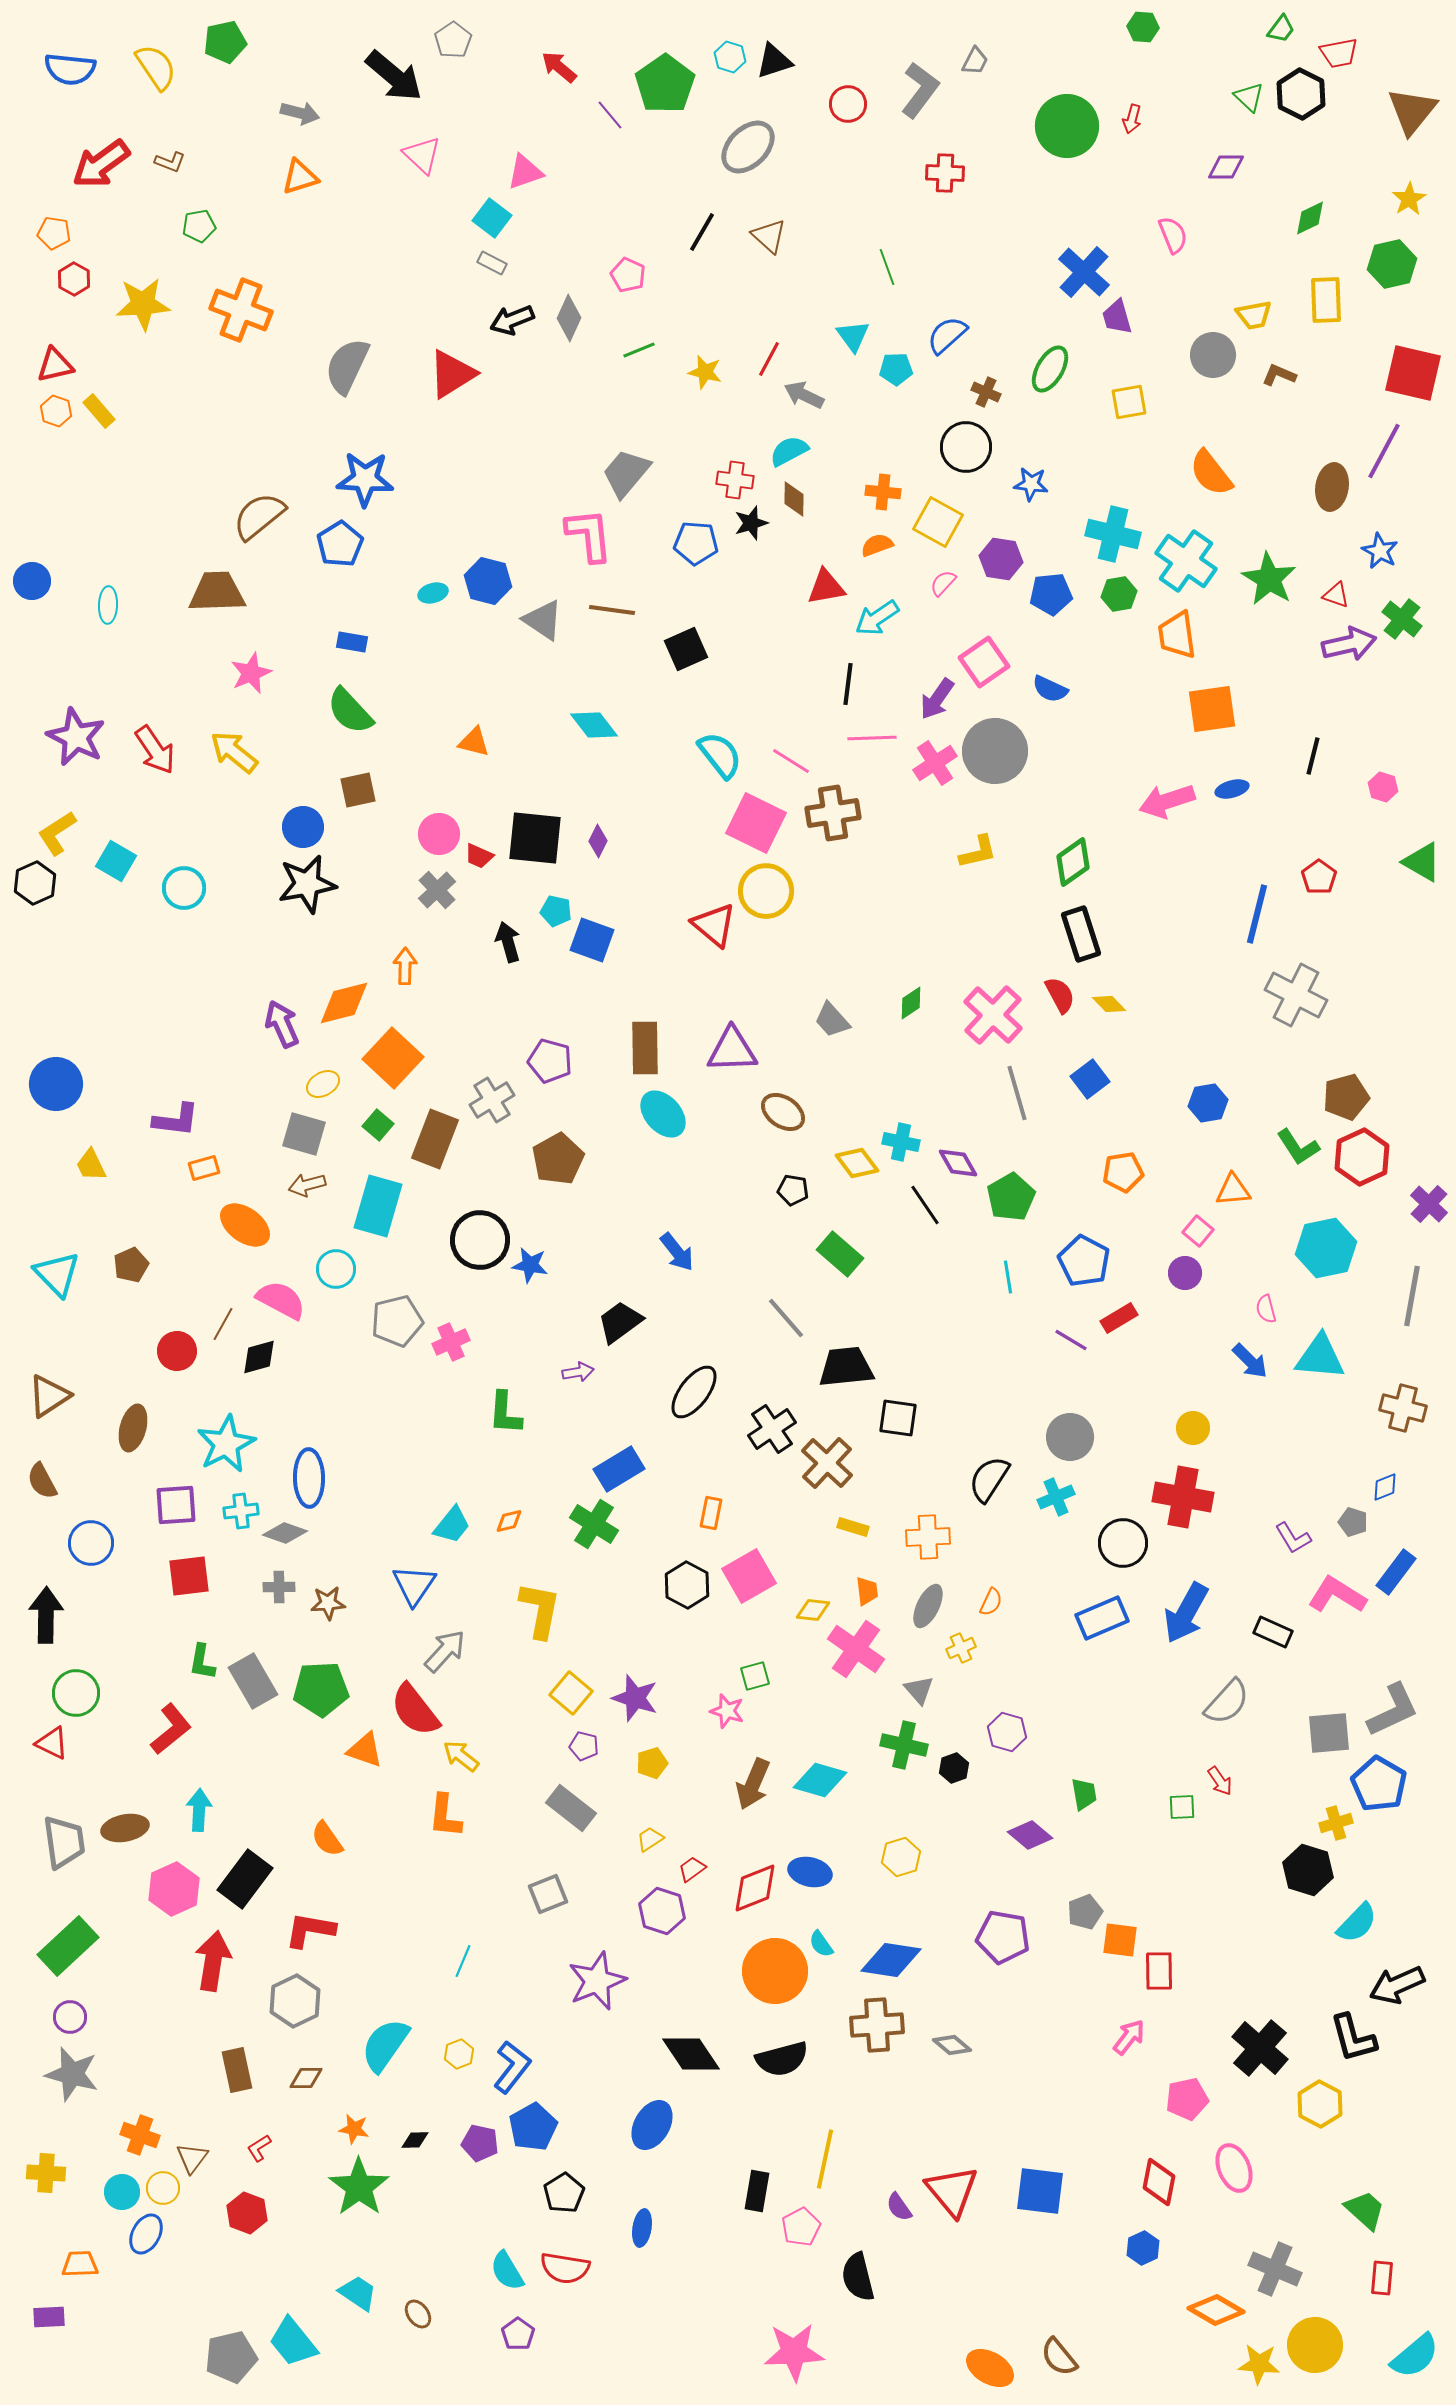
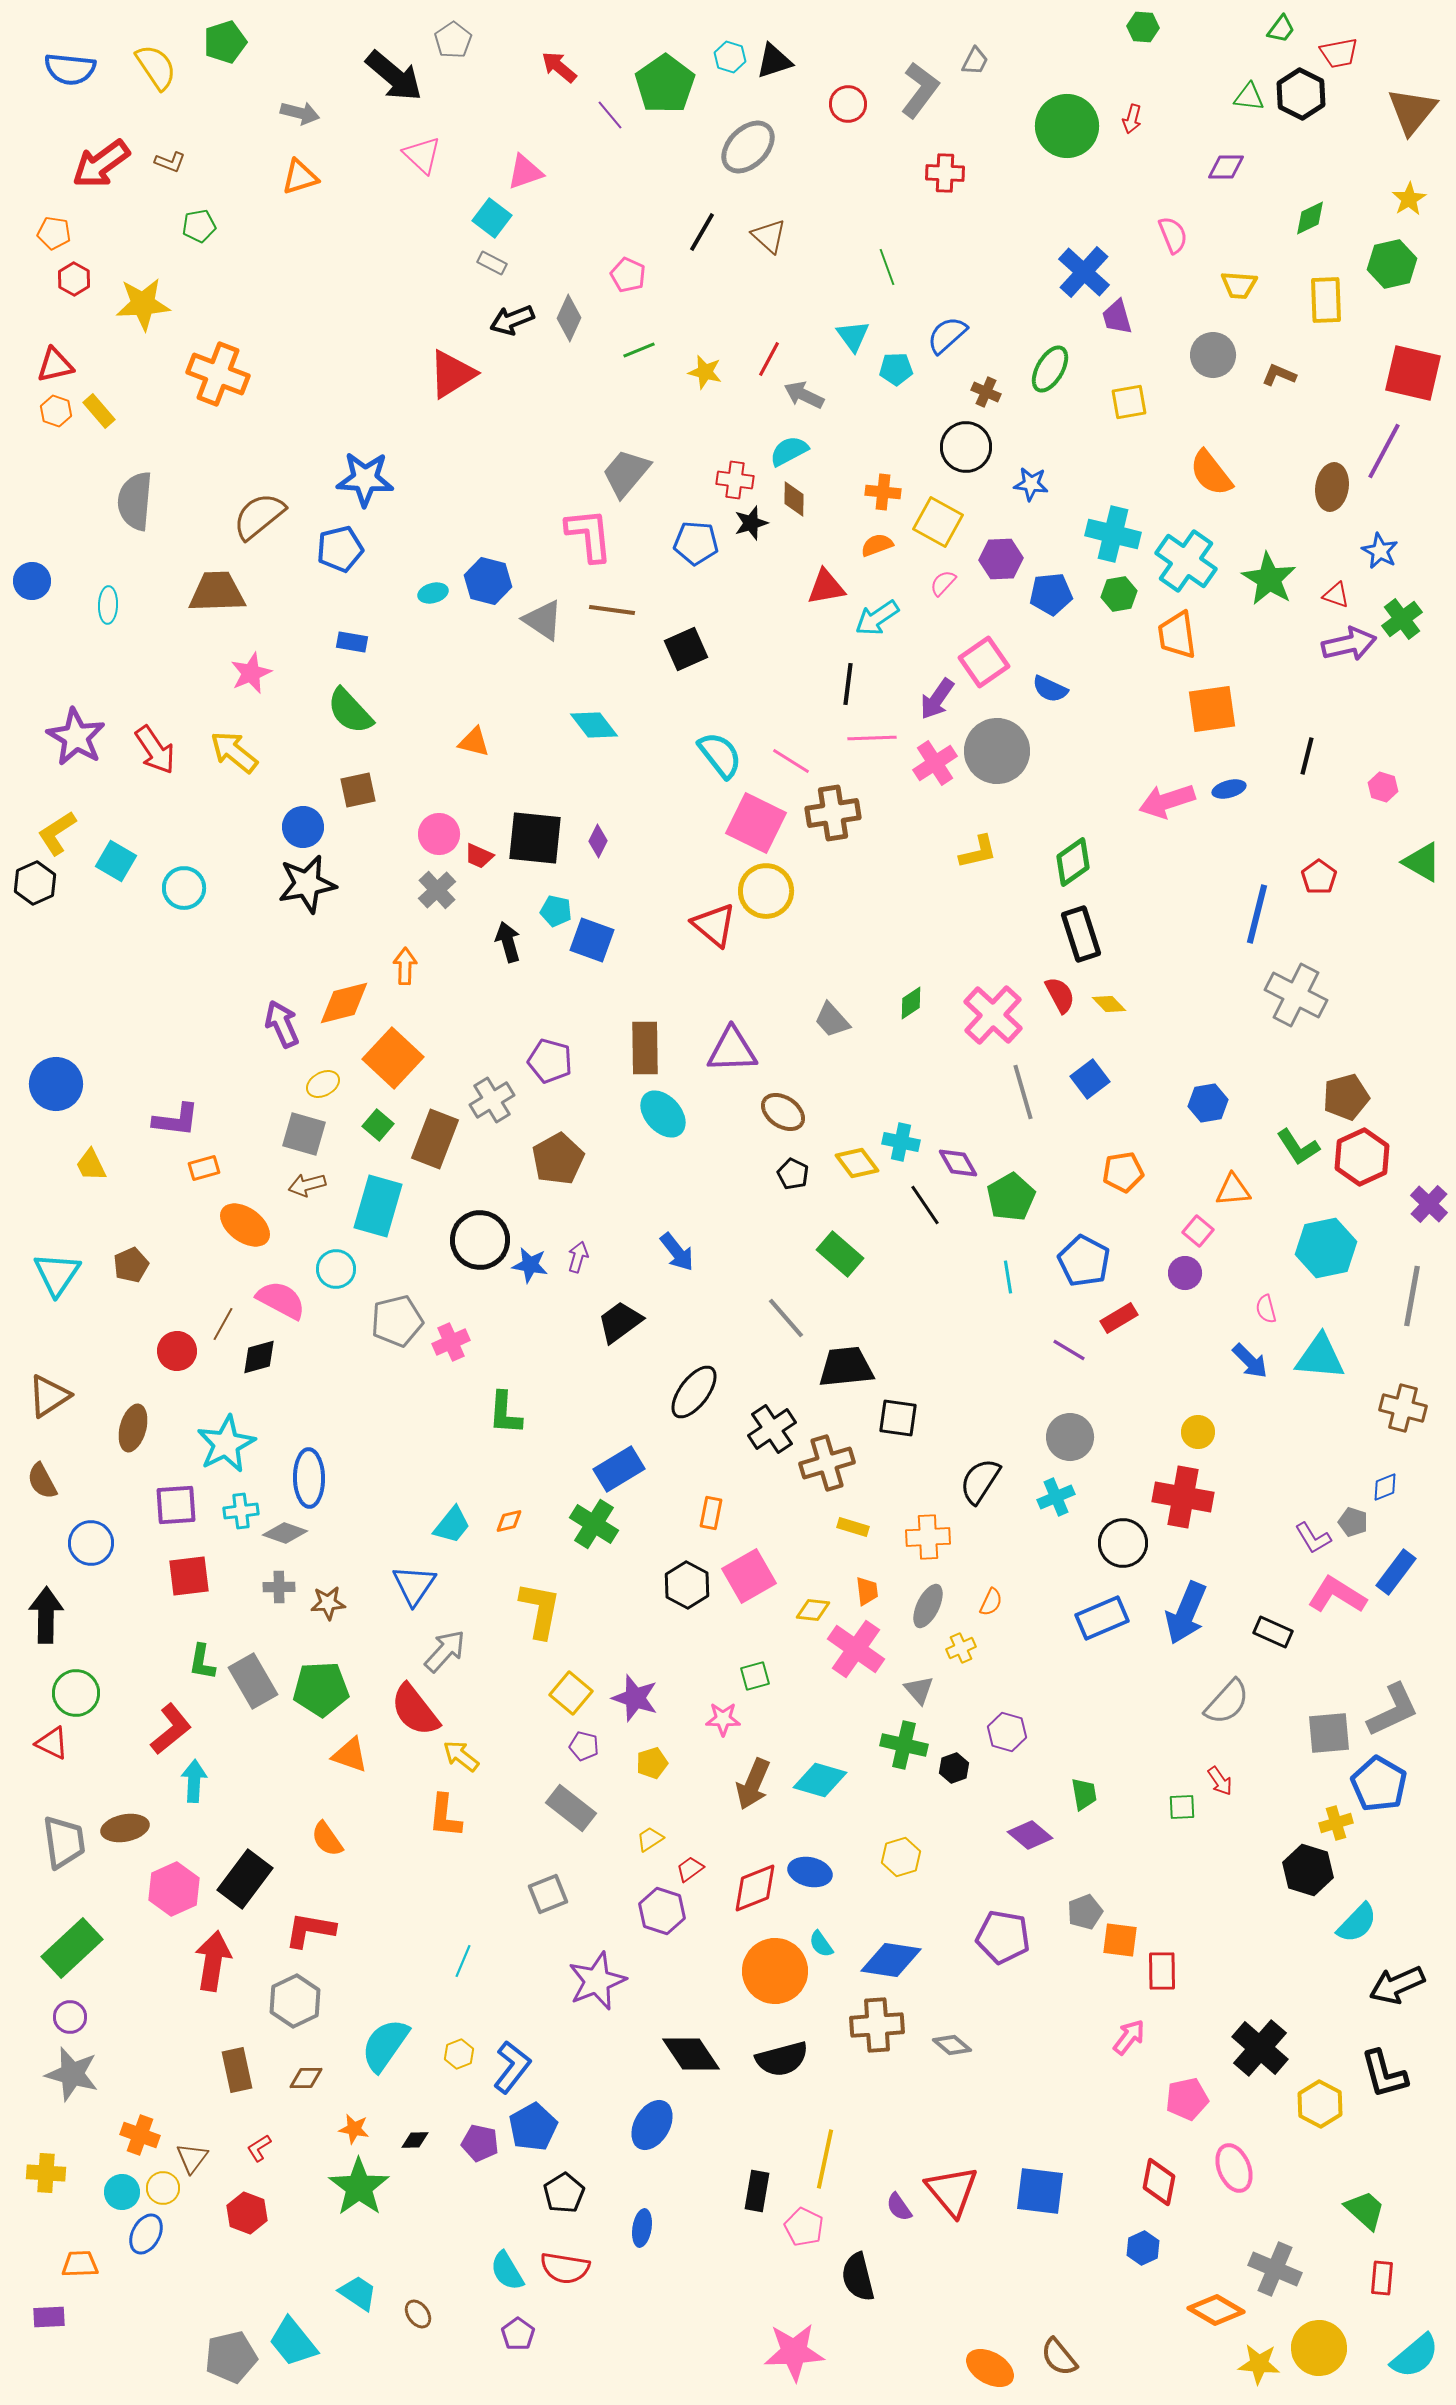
green pentagon at (225, 42): rotated 6 degrees counterclockwise
green triangle at (1249, 97): rotated 36 degrees counterclockwise
orange cross at (241, 310): moved 23 px left, 64 px down
yellow trapezoid at (1254, 315): moved 15 px left, 30 px up; rotated 15 degrees clockwise
gray semicircle at (347, 366): moved 212 px left, 135 px down; rotated 20 degrees counterclockwise
blue pentagon at (340, 544): moved 5 px down; rotated 18 degrees clockwise
purple hexagon at (1001, 559): rotated 12 degrees counterclockwise
green cross at (1402, 619): rotated 15 degrees clockwise
purple star at (76, 737): rotated 4 degrees clockwise
gray circle at (995, 751): moved 2 px right
black line at (1313, 756): moved 6 px left
blue ellipse at (1232, 789): moved 3 px left
gray line at (1017, 1093): moved 6 px right, 1 px up
black pentagon at (793, 1190): moved 16 px up; rotated 16 degrees clockwise
cyan triangle at (57, 1274): rotated 18 degrees clockwise
purple line at (1071, 1340): moved 2 px left, 10 px down
purple arrow at (578, 1372): moved 115 px up; rotated 64 degrees counterclockwise
yellow circle at (1193, 1428): moved 5 px right, 4 px down
brown cross at (827, 1463): rotated 30 degrees clockwise
black semicircle at (989, 1479): moved 9 px left, 2 px down
purple L-shape at (1293, 1538): moved 20 px right
blue arrow at (1186, 1613): rotated 6 degrees counterclockwise
pink star at (727, 1711): moved 4 px left, 8 px down; rotated 16 degrees counterclockwise
orange triangle at (365, 1750): moved 15 px left, 5 px down
cyan arrow at (199, 1810): moved 5 px left, 29 px up
red trapezoid at (692, 1869): moved 2 px left
green rectangle at (68, 1946): moved 4 px right, 2 px down
red rectangle at (1159, 1971): moved 3 px right
black L-shape at (1353, 2038): moved 31 px right, 36 px down
pink pentagon at (801, 2227): moved 3 px right; rotated 18 degrees counterclockwise
yellow circle at (1315, 2345): moved 4 px right, 3 px down
